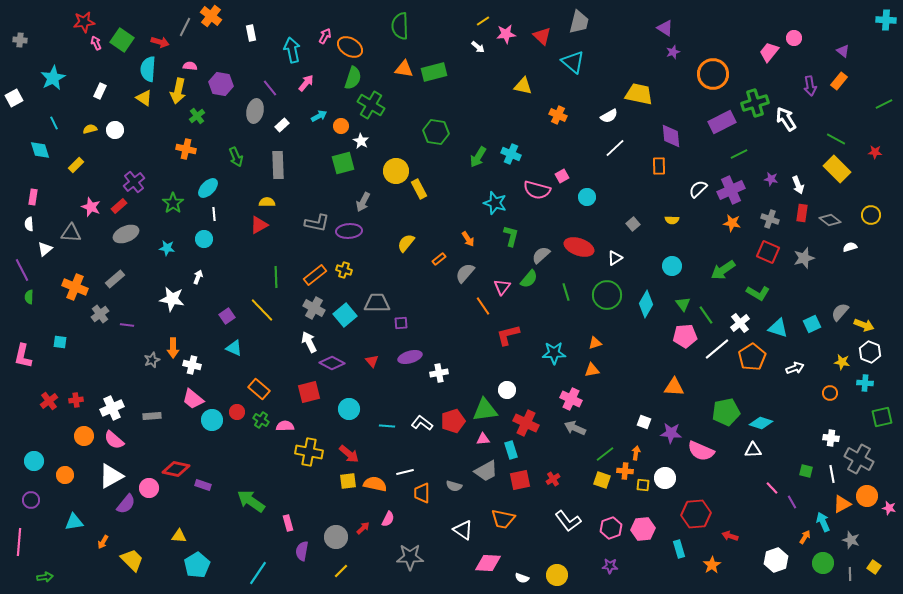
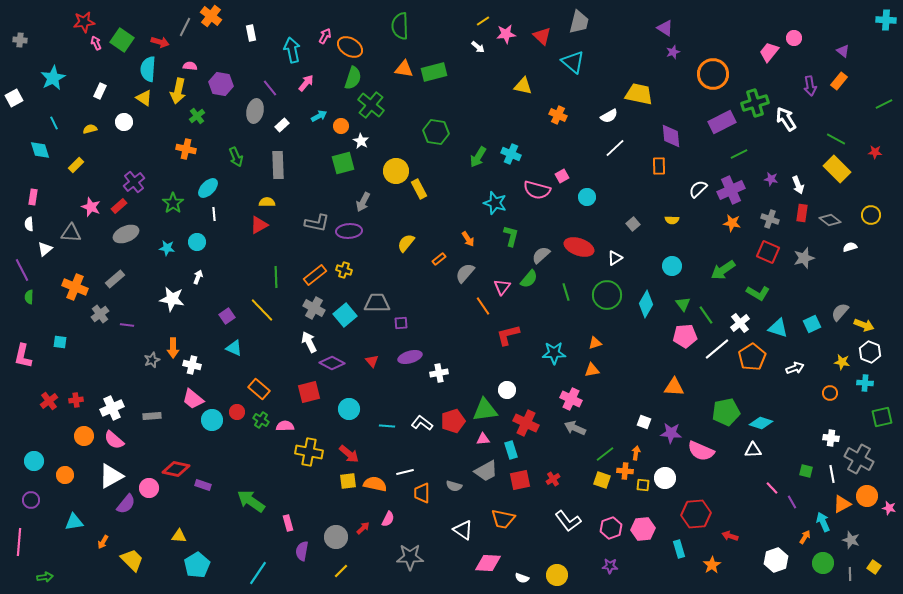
green cross at (371, 105): rotated 8 degrees clockwise
white circle at (115, 130): moved 9 px right, 8 px up
cyan circle at (204, 239): moved 7 px left, 3 px down
